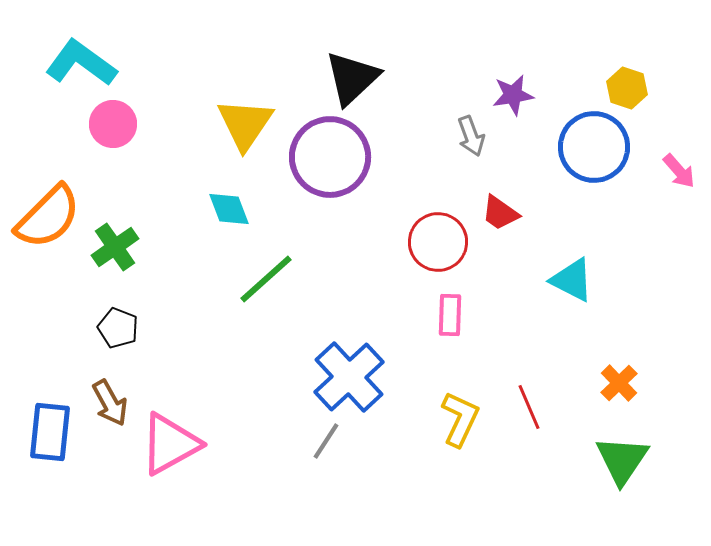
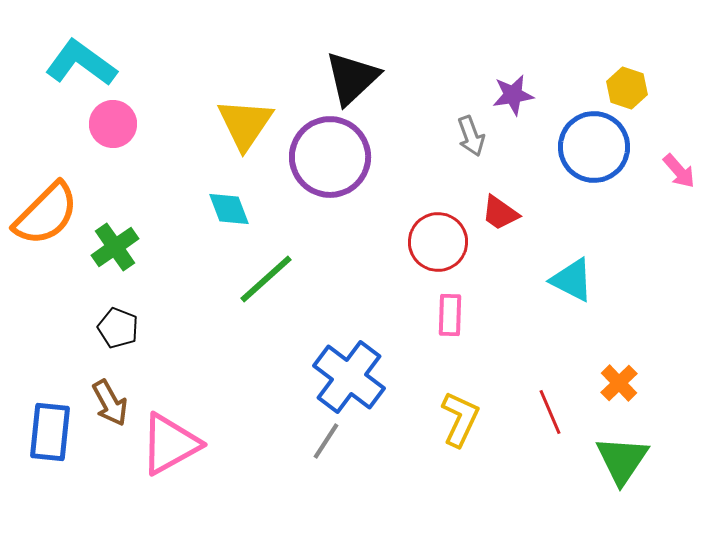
orange semicircle: moved 2 px left, 3 px up
blue cross: rotated 10 degrees counterclockwise
red line: moved 21 px right, 5 px down
